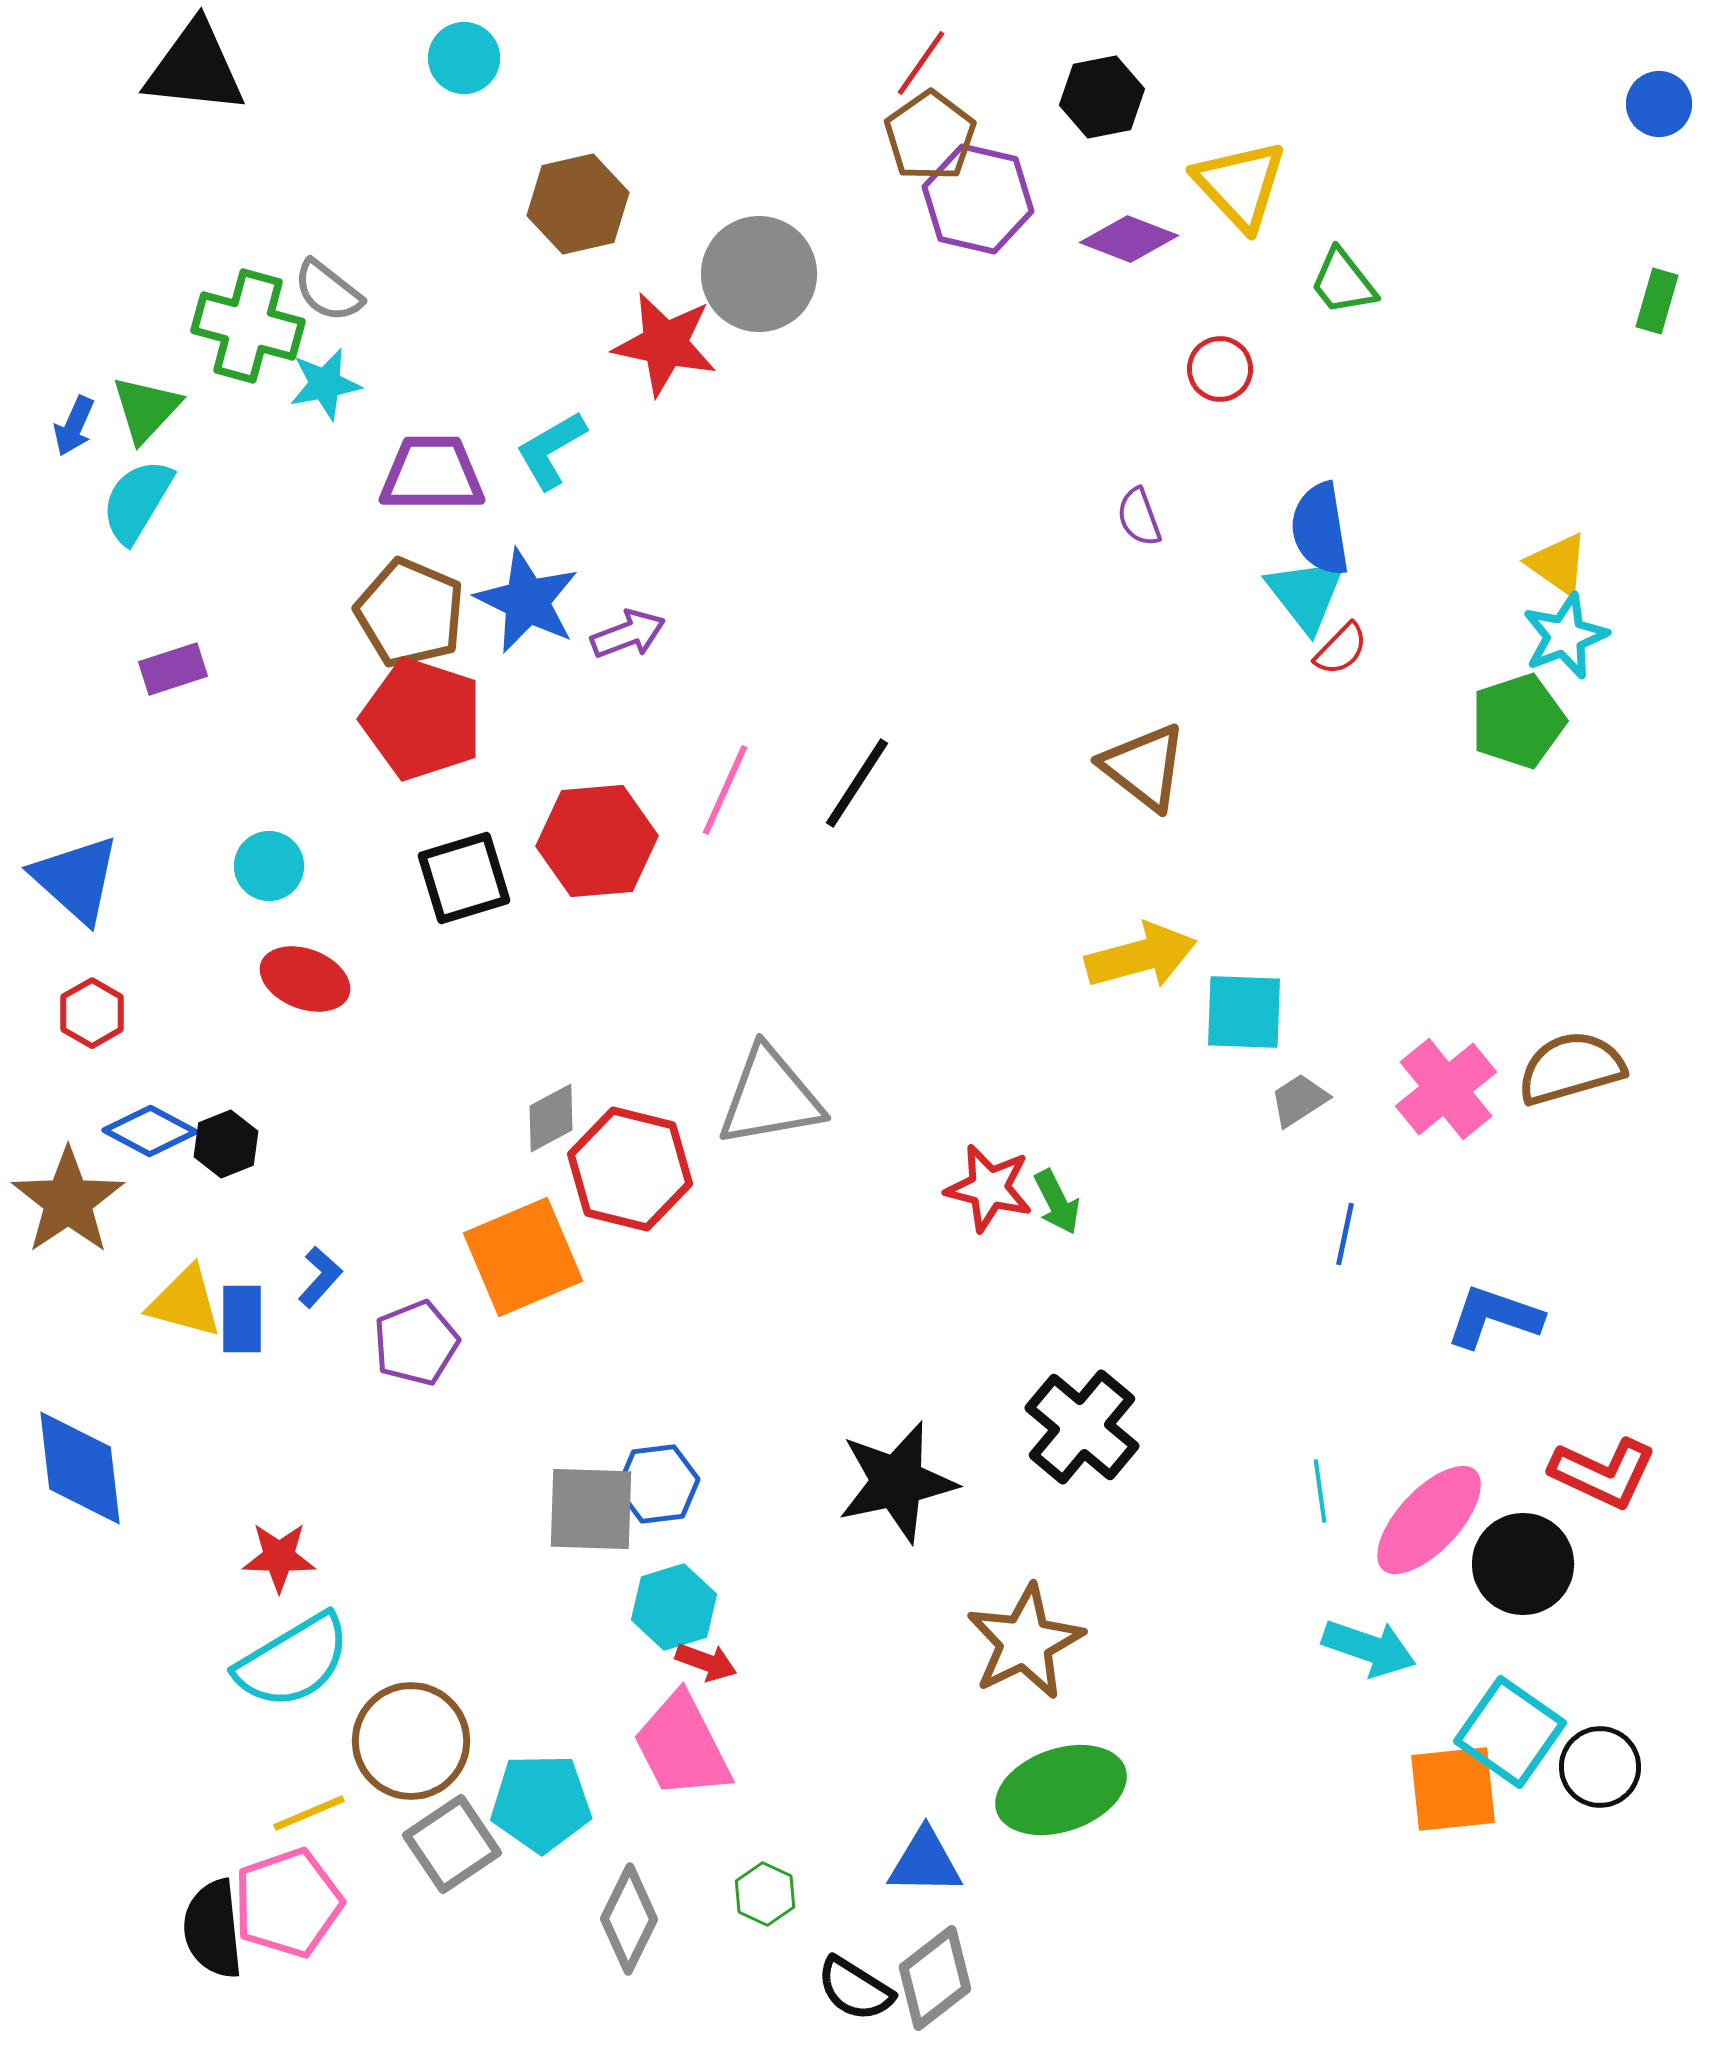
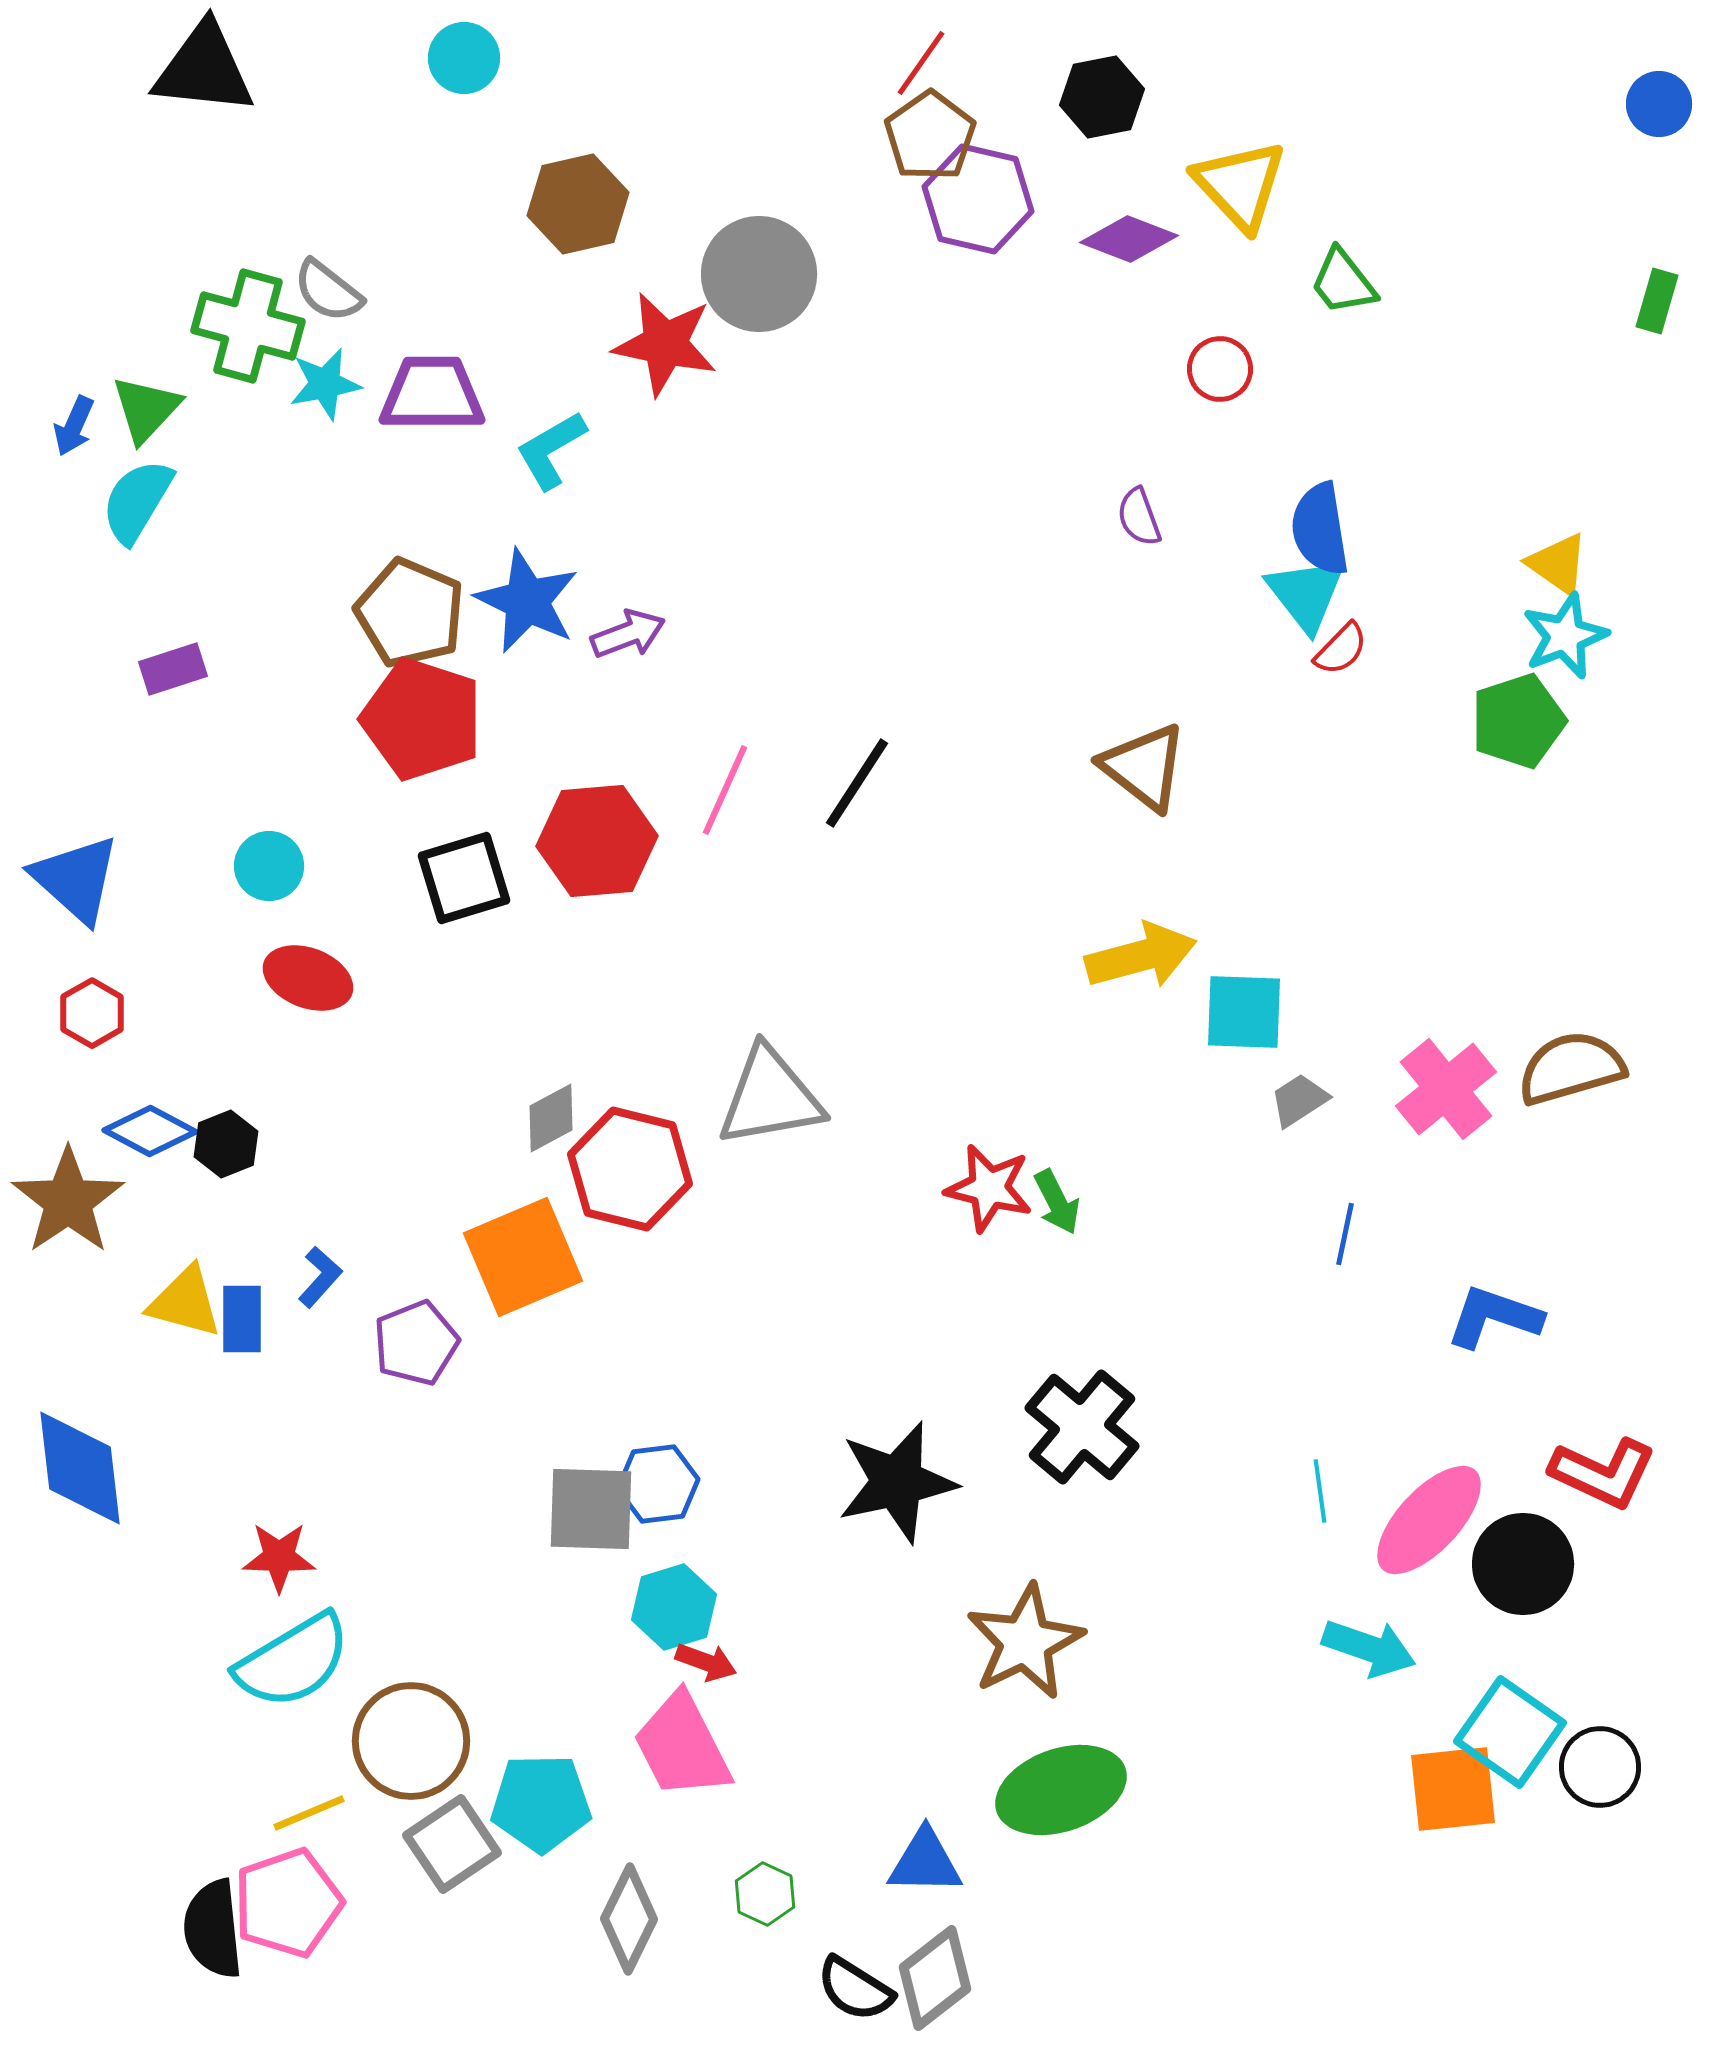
black triangle at (195, 68): moved 9 px right, 1 px down
purple trapezoid at (432, 474): moved 80 px up
red ellipse at (305, 979): moved 3 px right, 1 px up
